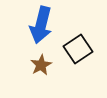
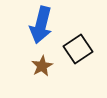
brown star: moved 1 px right, 1 px down
